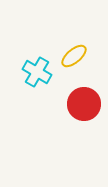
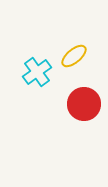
cyan cross: rotated 24 degrees clockwise
